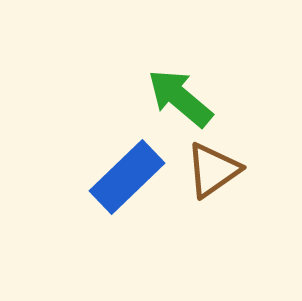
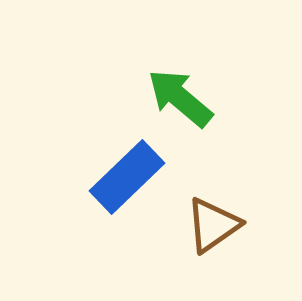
brown triangle: moved 55 px down
